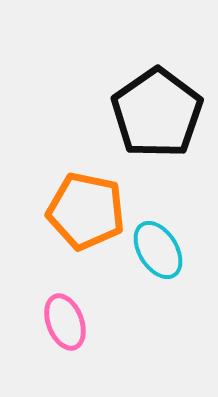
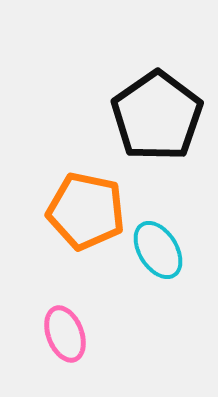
black pentagon: moved 3 px down
pink ellipse: moved 12 px down
